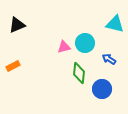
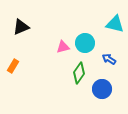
black triangle: moved 4 px right, 2 px down
pink triangle: moved 1 px left
orange rectangle: rotated 32 degrees counterclockwise
green diamond: rotated 30 degrees clockwise
